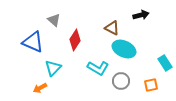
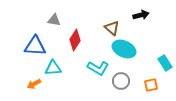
gray triangle: rotated 32 degrees counterclockwise
brown triangle: rotated 14 degrees clockwise
blue triangle: moved 2 px right, 4 px down; rotated 20 degrees counterclockwise
cyan triangle: rotated 42 degrees clockwise
orange arrow: moved 6 px left, 4 px up
